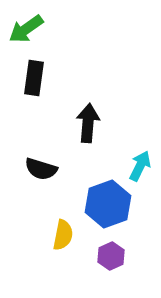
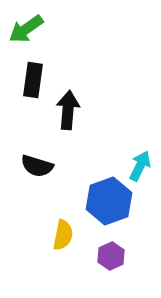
black rectangle: moved 1 px left, 2 px down
black arrow: moved 20 px left, 13 px up
black semicircle: moved 4 px left, 3 px up
blue hexagon: moved 1 px right, 3 px up
